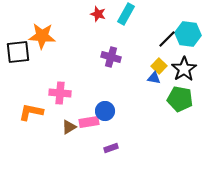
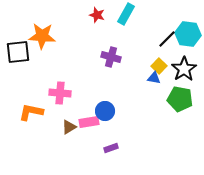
red star: moved 1 px left, 1 px down
